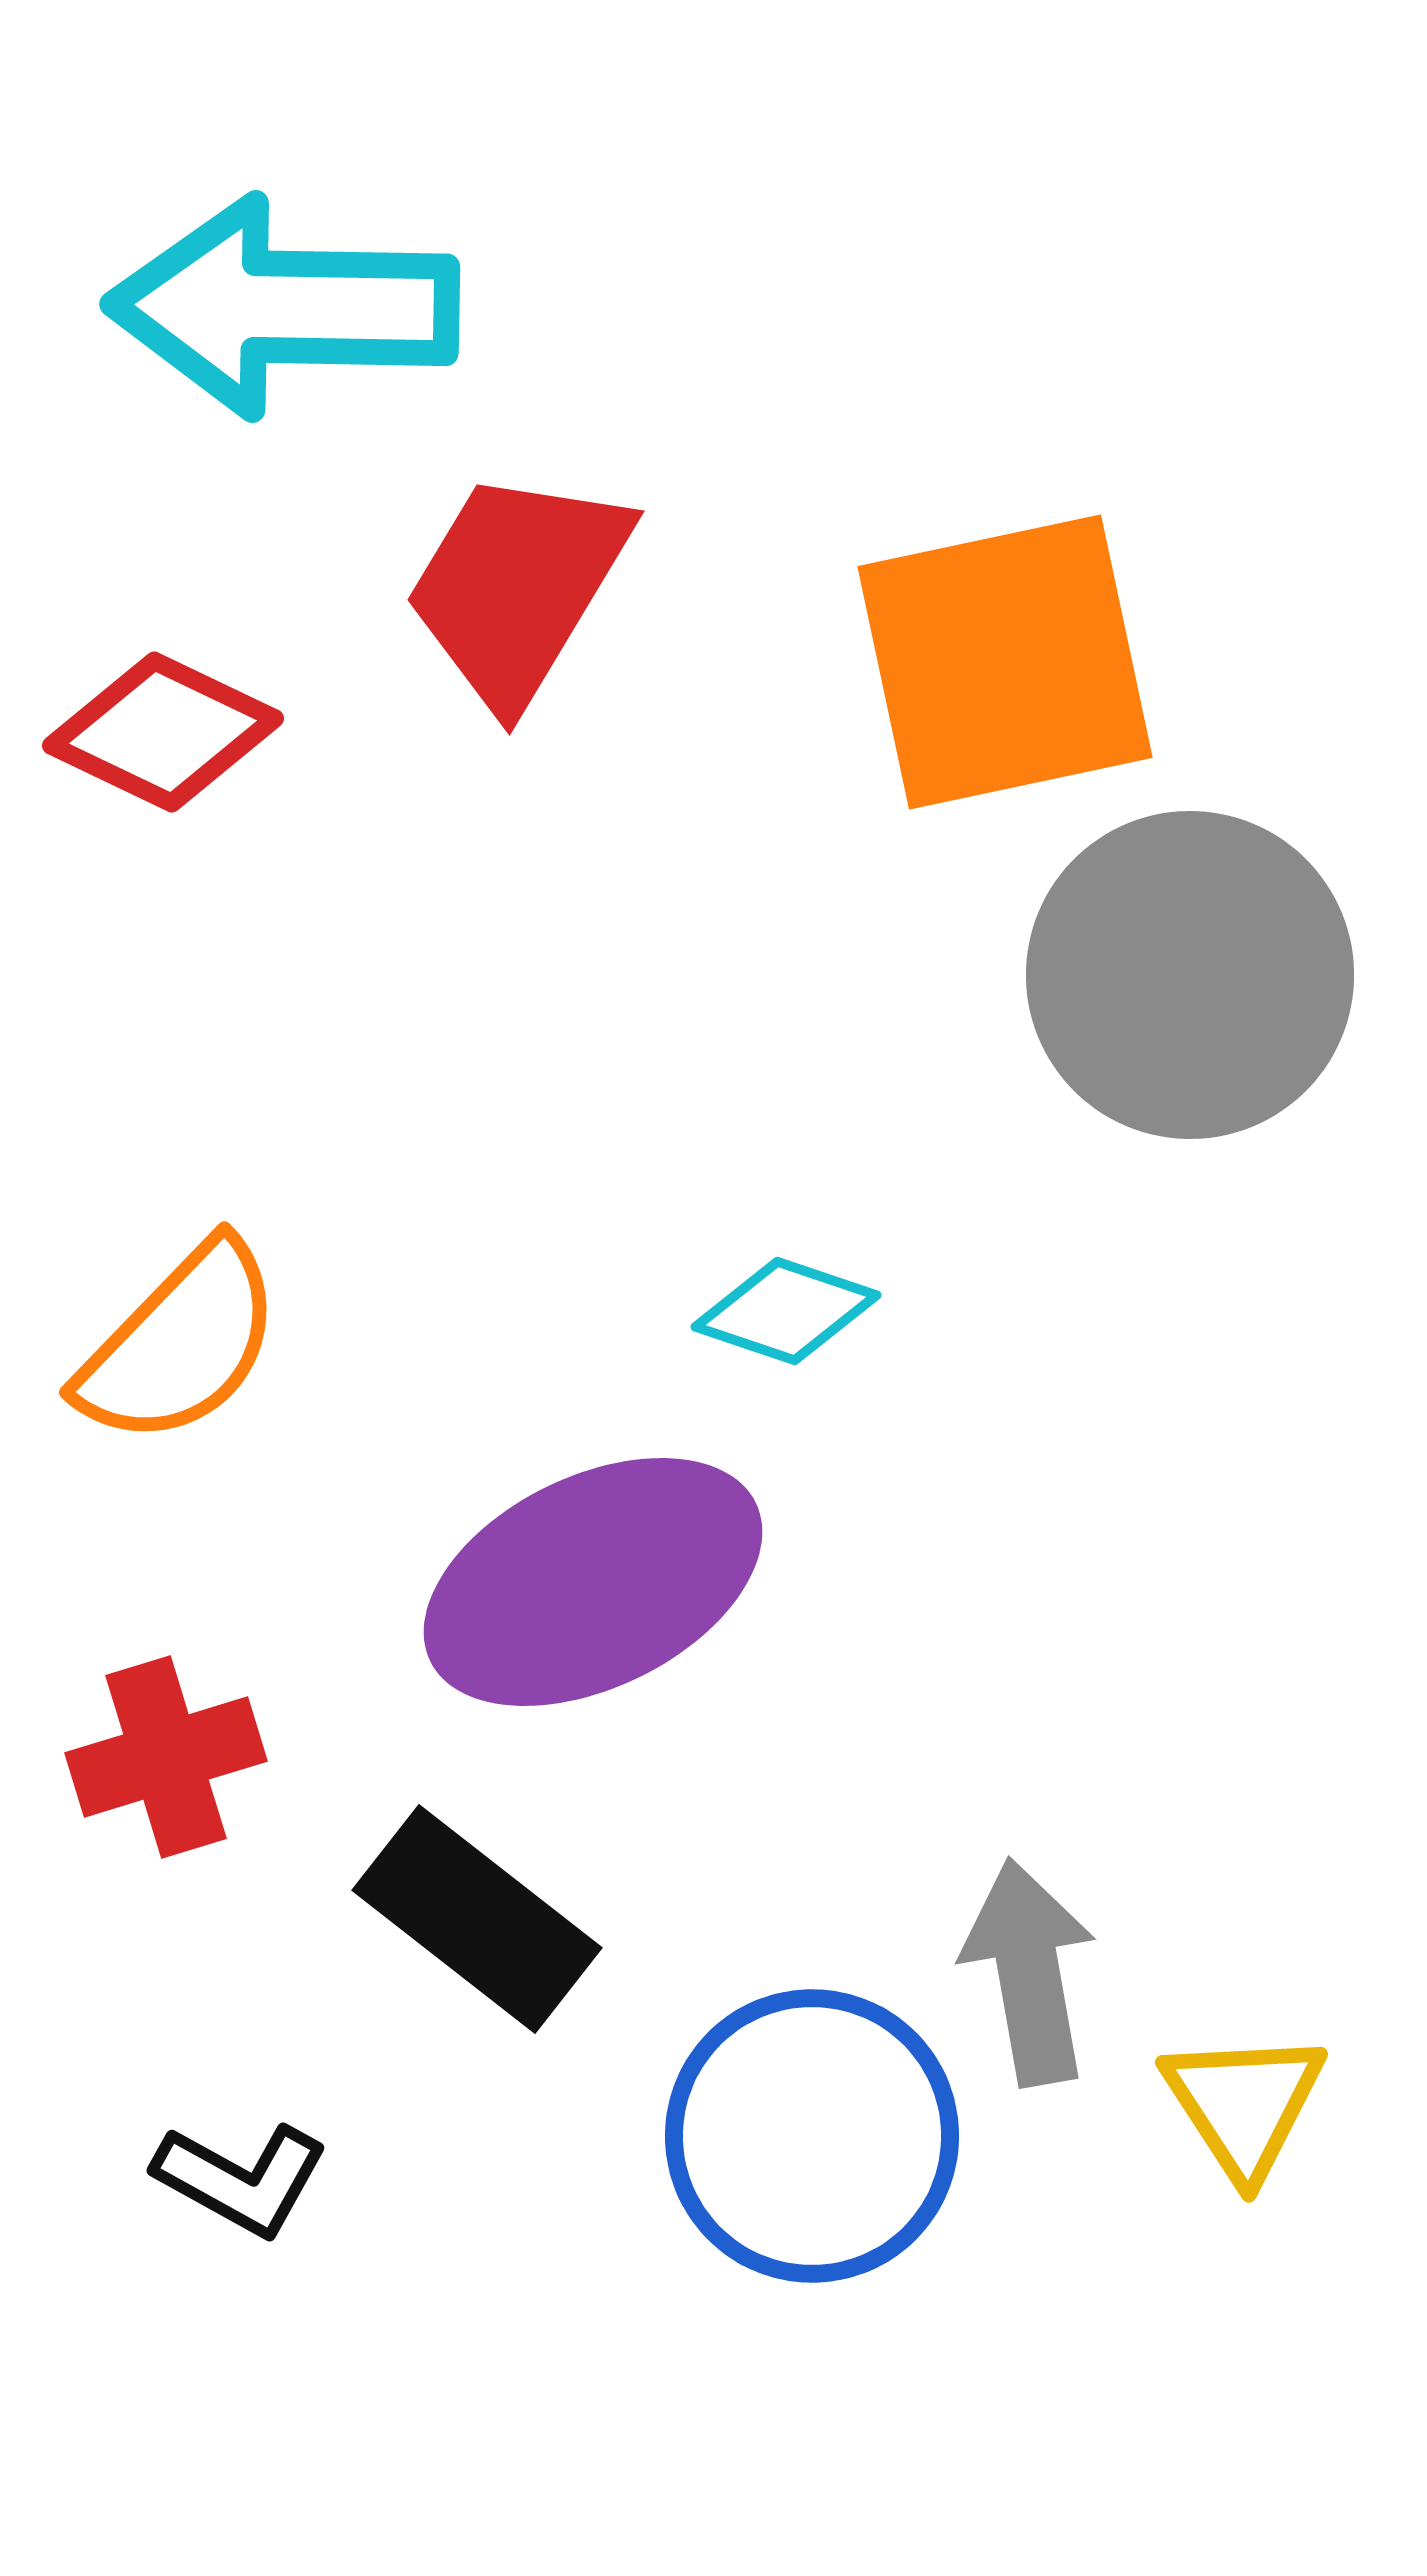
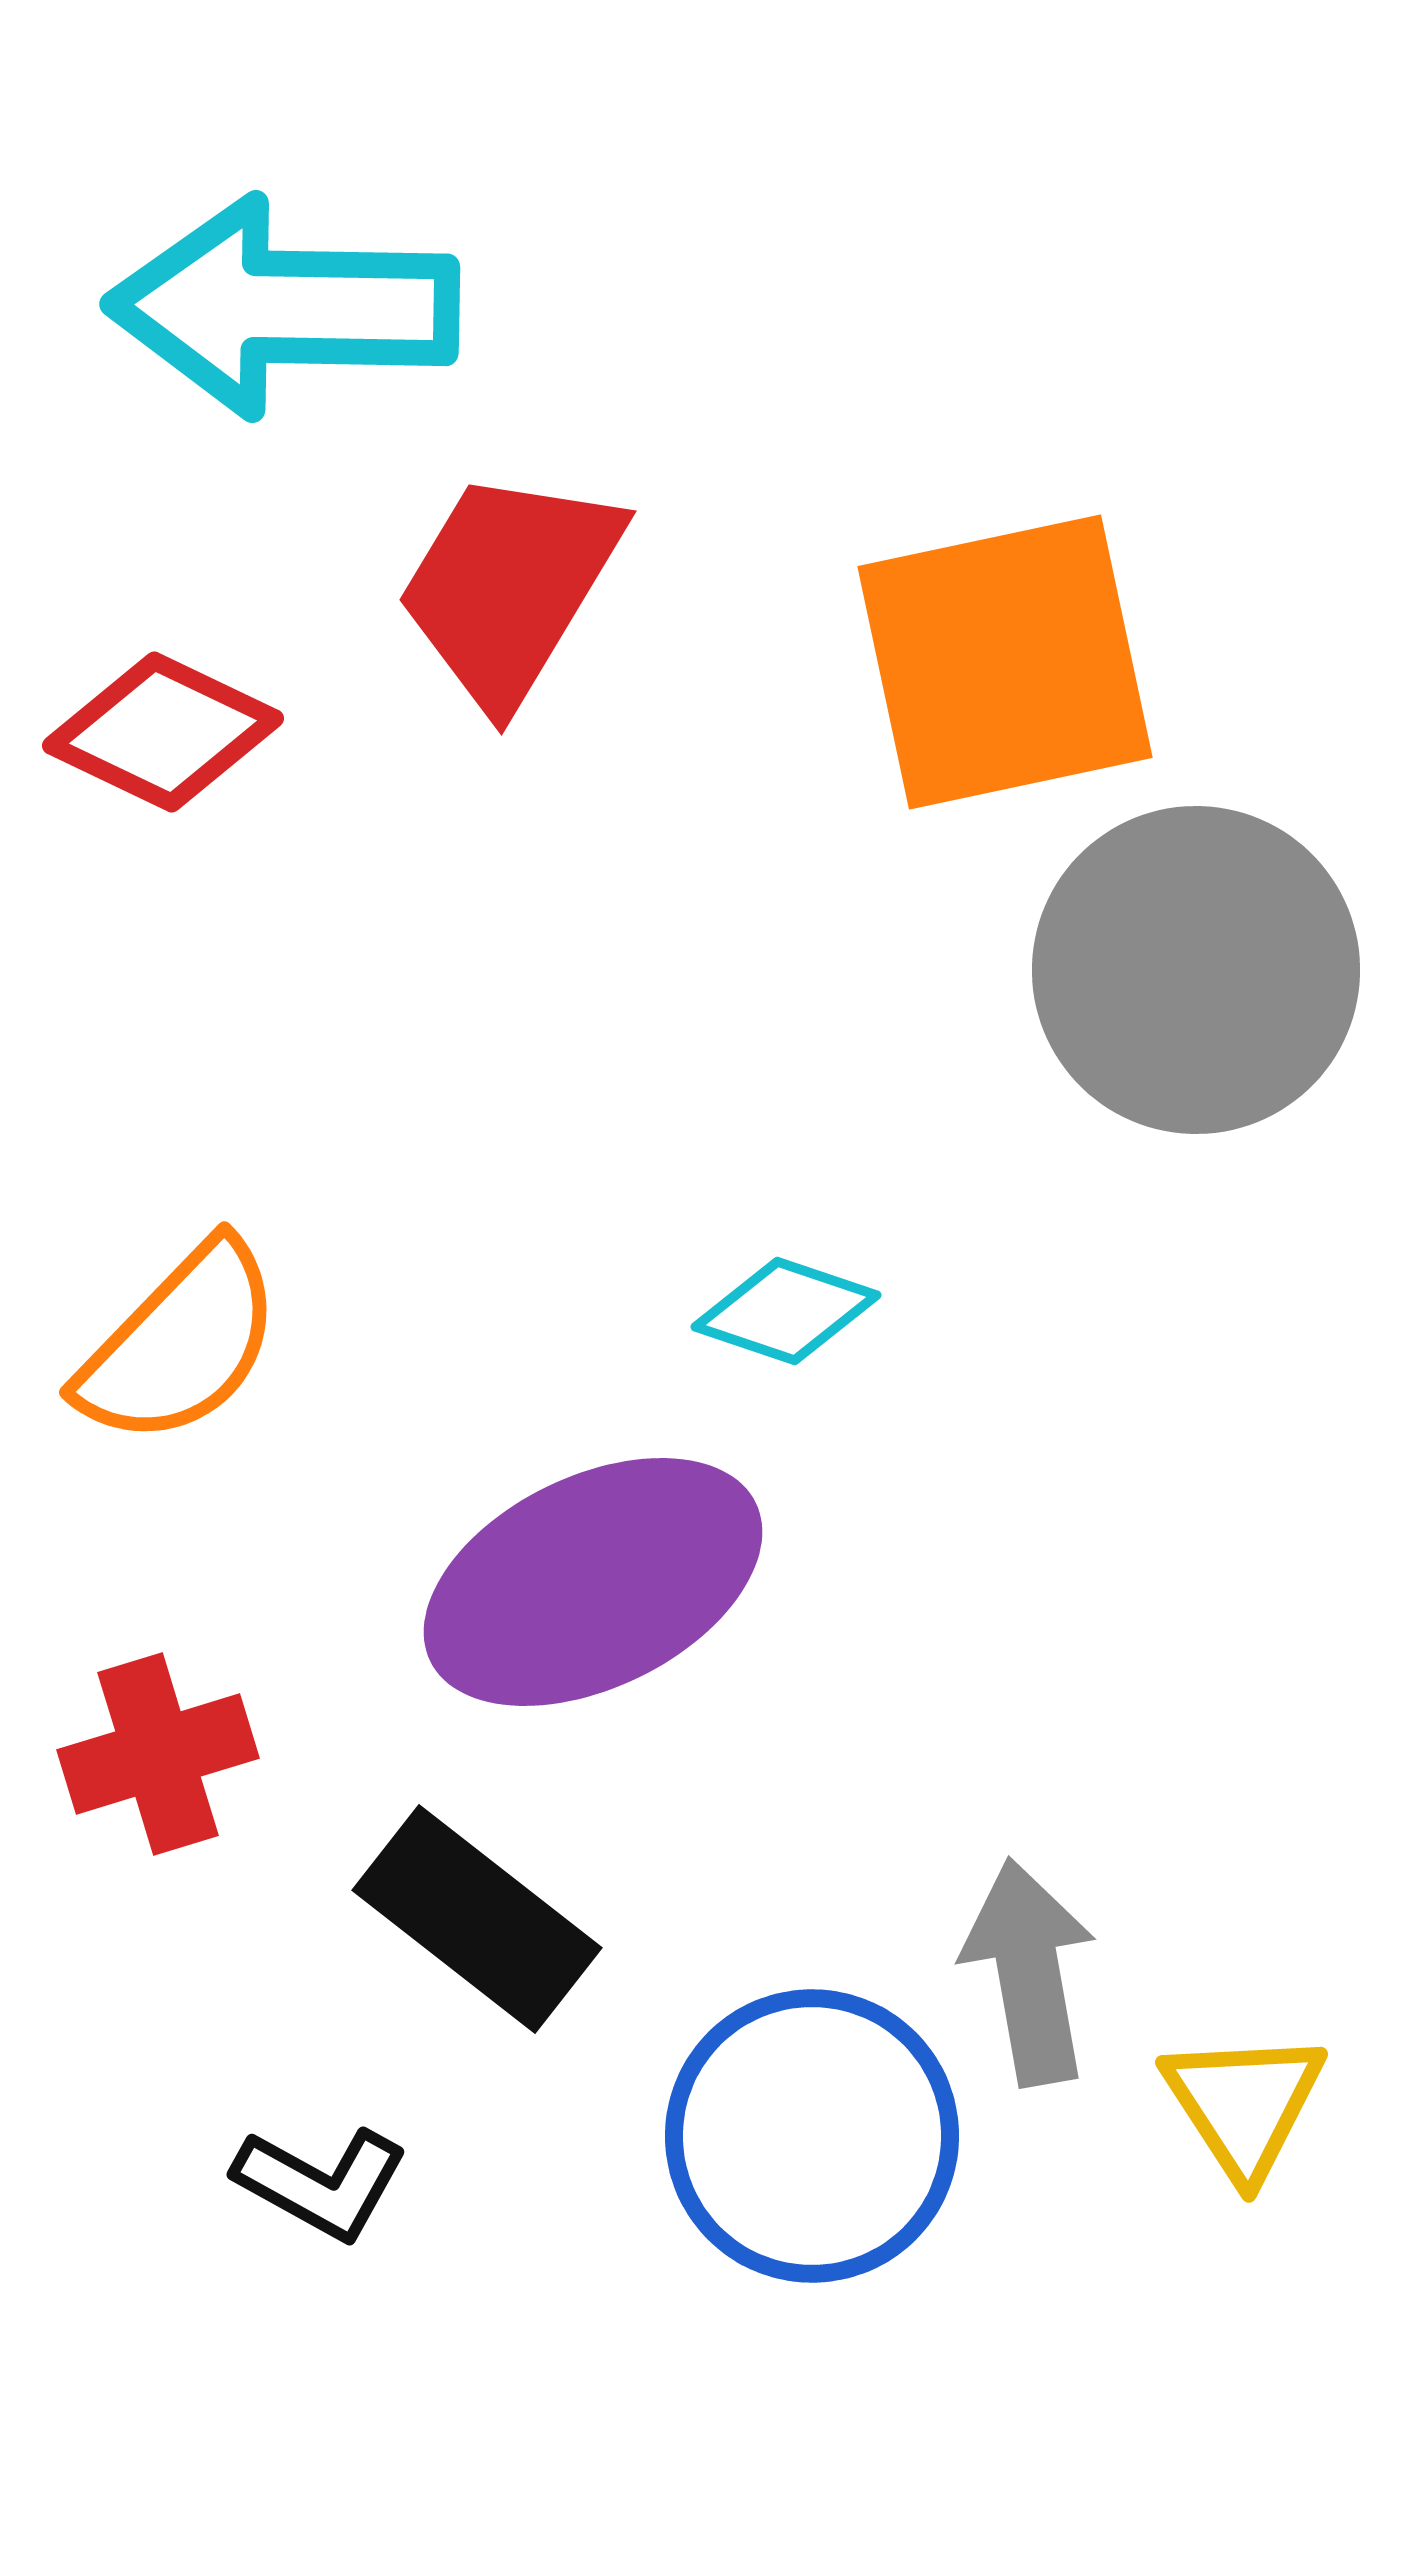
red trapezoid: moved 8 px left
gray circle: moved 6 px right, 5 px up
red cross: moved 8 px left, 3 px up
black L-shape: moved 80 px right, 4 px down
